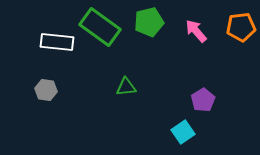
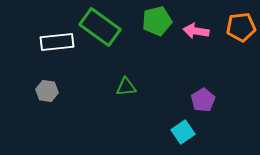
green pentagon: moved 8 px right, 1 px up
pink arrow: rotated 40 degrees counterclockwise
white rectangle: rotated 12 degrees counterclockwise
gray hexagon: moved 1 px right, 1 px down
